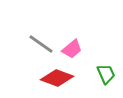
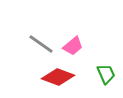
pink trapezoid: moved 1 px right, 3 px up
red diamond: moved 1 px right, 1 px up
